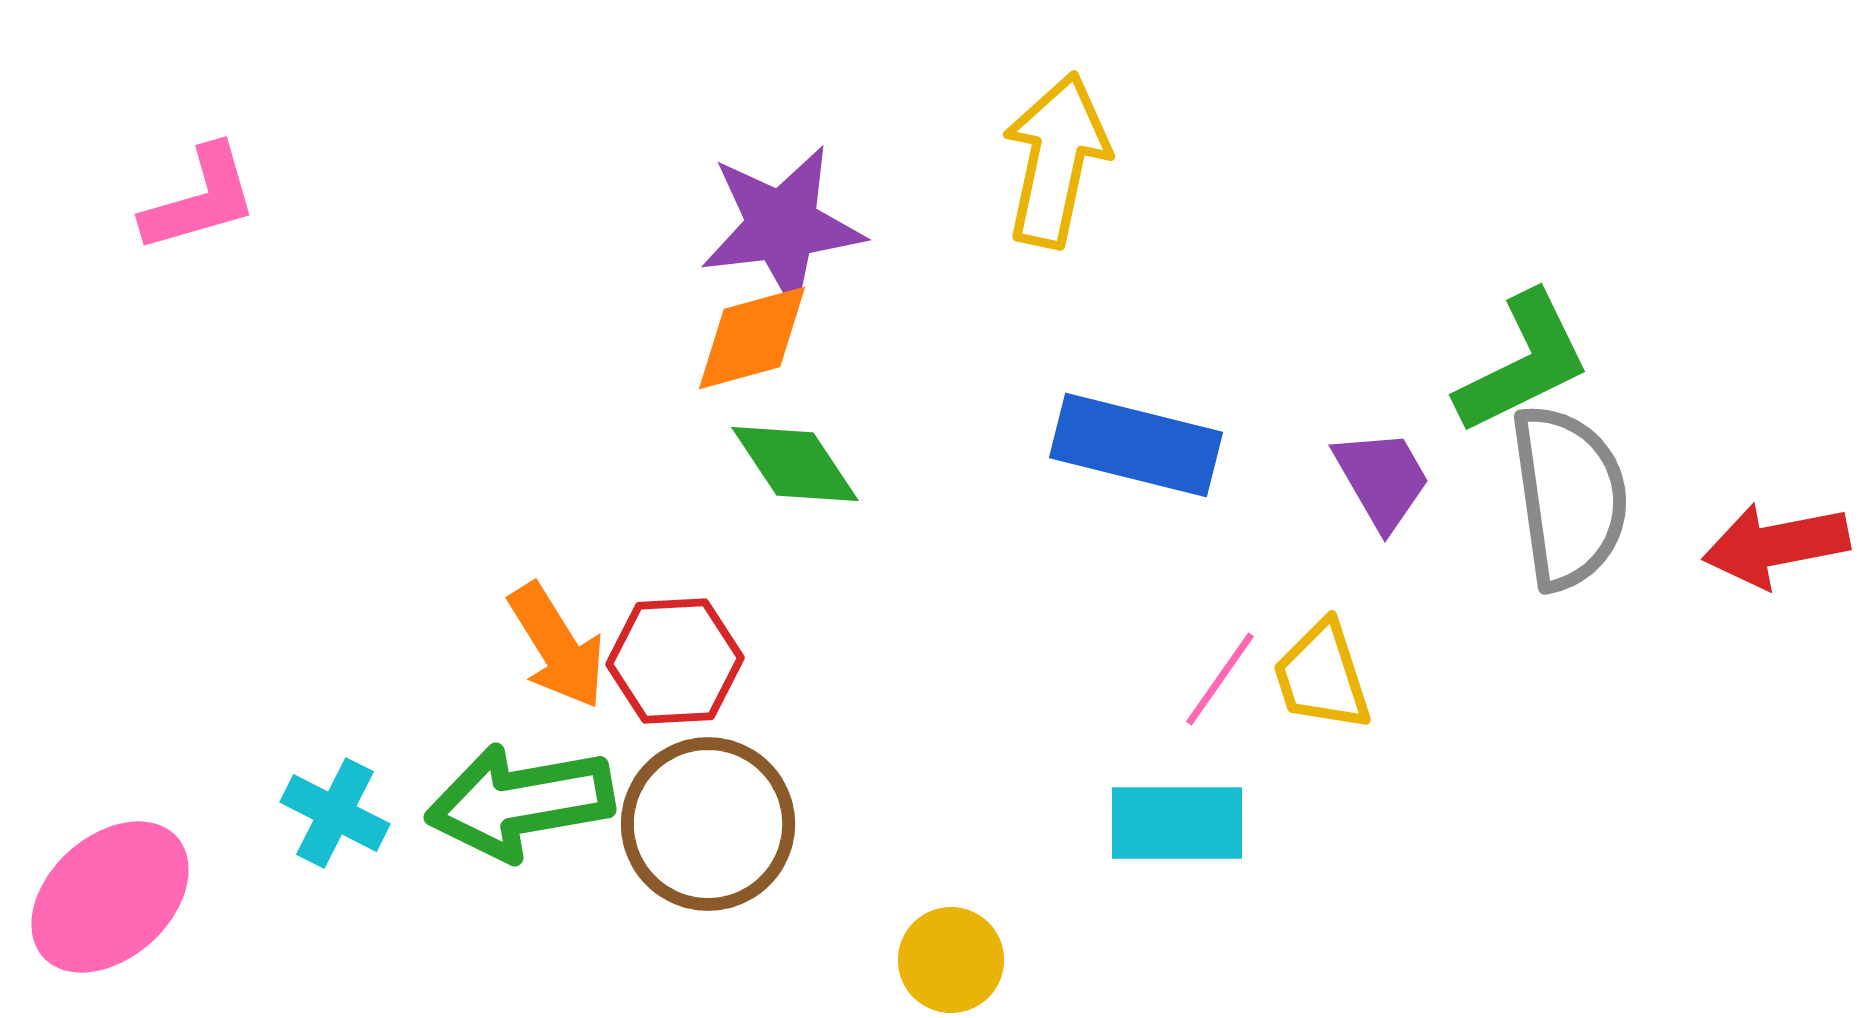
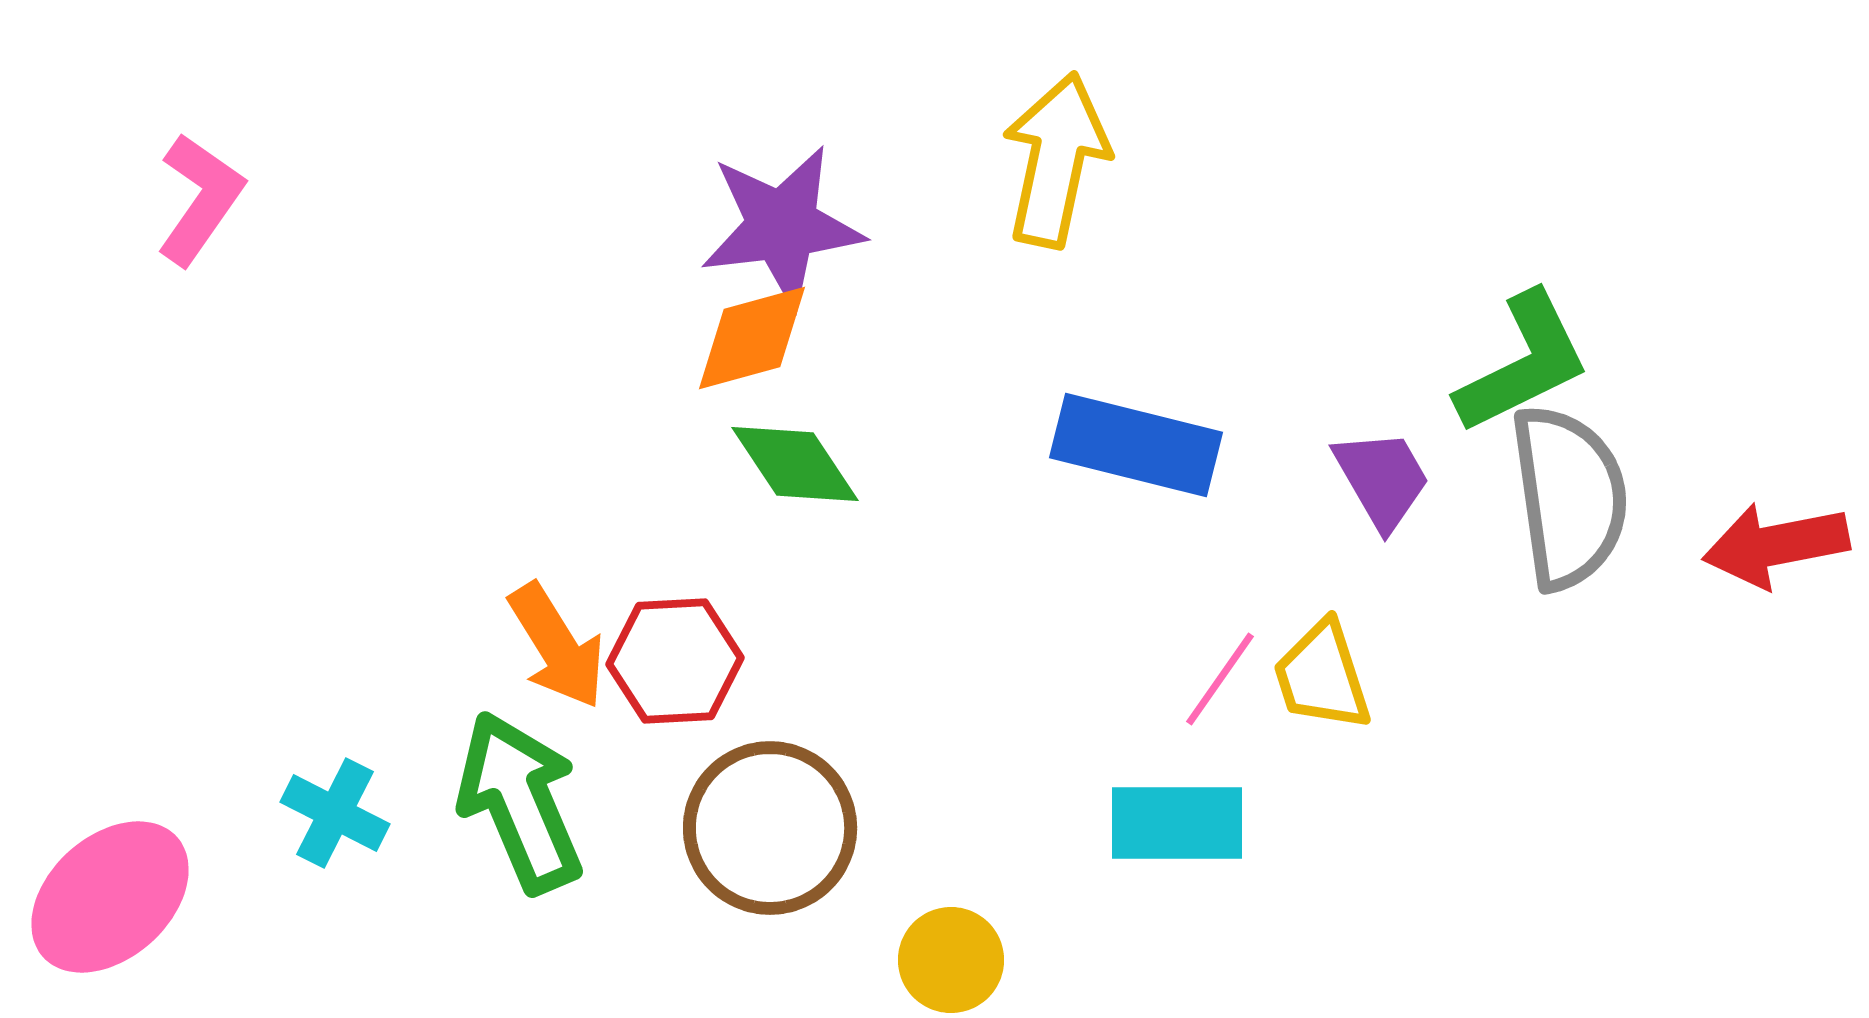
pink L-shape: rotated 39 degrees counterclockwise
green arrow: rotated 77 degrees clockwise
brown circle: moved 62 px right, 4 px down
